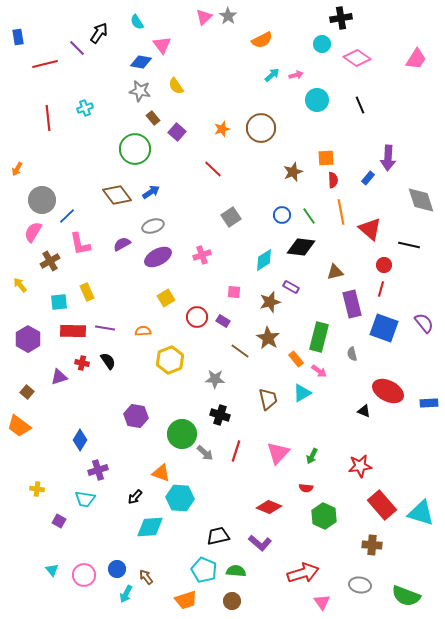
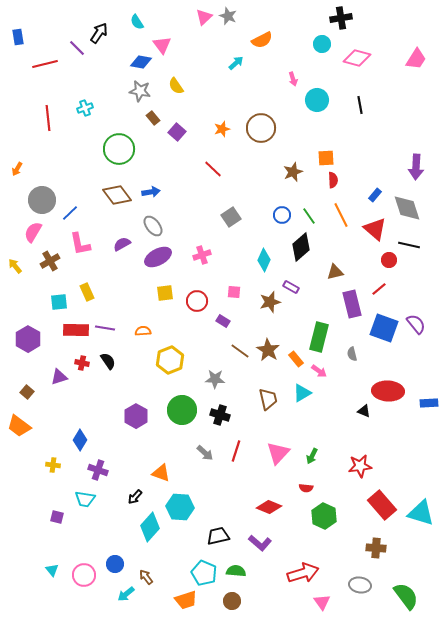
gray star at (228, 16): rotated 12 degrees counterclockwise
pink diamond at (357, 58): rotated 20 degrees counterclockwise
cyan arrow at (272, 75): moved 36 px left, 12 px up
pink arrow at (296, 75): moved 3 px left, 4 px down; rotated 88 degrees clockwise
black line at (360, 105): rotated 12 degrees clockwise
green circle at (135, 149): moved 16 px left
purple arrow at (388, 158): moved 28 px right, 9 px down
blue rectangle at (368, 178): moved 7 px right, 17 px down
blue arrow at (151, 192): rotated 24 degrees clockwise
gray diamond at (421, 200): moved 14 px left, 8 px down
orange line at (341, 212): moved 3 px down; rotated 15 degrees counterclockwise
blue line at (67, 216): moved 3 px right, 3 px up
gray ellipse at (153, 226): rotated 70 degrees clockwise
red triangle at (370, 229): moved 5 px right
black diamond at (301, 247): rotated 48 degrees counterclockwise
cyan diamond at (264, 260): rotated 35 degrees counterclockwise
red circle at (384, 265): moved 5 px right, 5 px up
yellow arrow at (20, 285): moved 5 px left, 19 px up
red line at (381, 289): moved 2 px left; rotated 35 degrees clockwise
yellow square at (166, 298): moved 1 px left, 5 px up; rotated 24 degrees clockwise
red circle at (197, 317): moved 16 px up
purple semicircle at (424, 323): moved 8 px left, 1 px down
red rectangle at (73, 331): moved 3 px right, 1 px up
brown star at (268, 338): moved 12 px down
red ellipse at (388, 391): rotated 24 degrees counterclockwise
purple hexagon at (136, 416): rotated 20 degrees clockwise
green circle at (182, 434): moved 24 px up
purple cross at (98, 470): rotated 36 degrees clockwise
yellow cross at (37, 489): moved 16 px right, 24 px up
cyan hexagon at (180, 498): moved 9 px down
purple square at (59, 521): moved 2 px left, 4 px up; rotated 16 degrees counterclockwise
cyan diamond at (150, 527): rotated 44 degrees counterclockwise
brown cross at (372, 545): moved 4 px right, 3 px down
blue circle at (117, 569): moved 2 px left, 5 px up
cyan pentagon at (204, 570): moved 3 px down
cyan arrow at (126, 594): rotated 24 degrees clockwise
green semicircle at (406, 596): rotated 148 degrees counterclockwise
